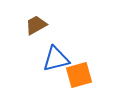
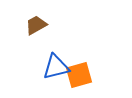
blue triangle: moved 8 px down
